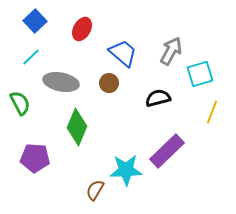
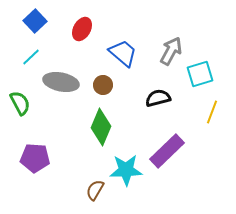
brown circle: moved 6 px left, 2 px down
green diamond: moved 24 px right
